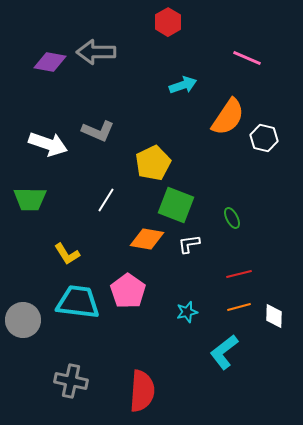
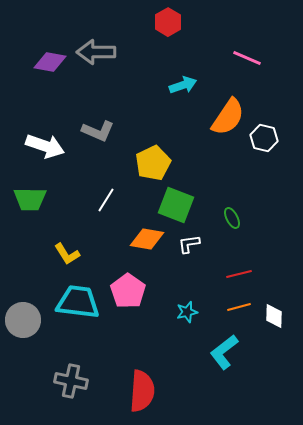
white arrow: moved 3 px left, 2 px down
